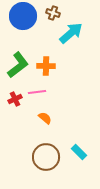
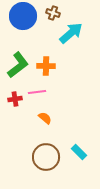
red cross: rotated 16 degrees clockwise
